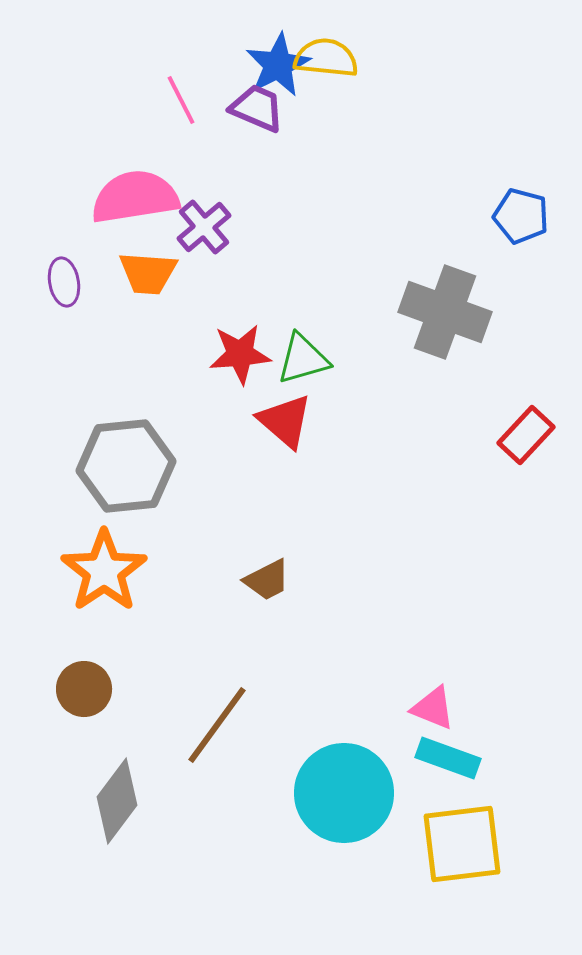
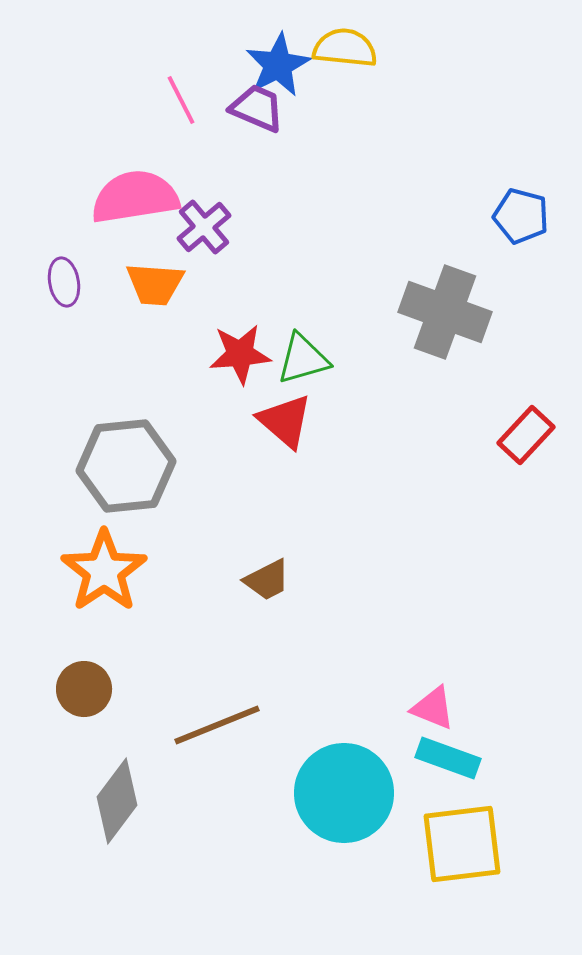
yellow semicircle: moved 19 px right, 10 px up
orange trapezoid: moved 7 px right, 11 px down
brown line: rotated 32 degrees clockwise
